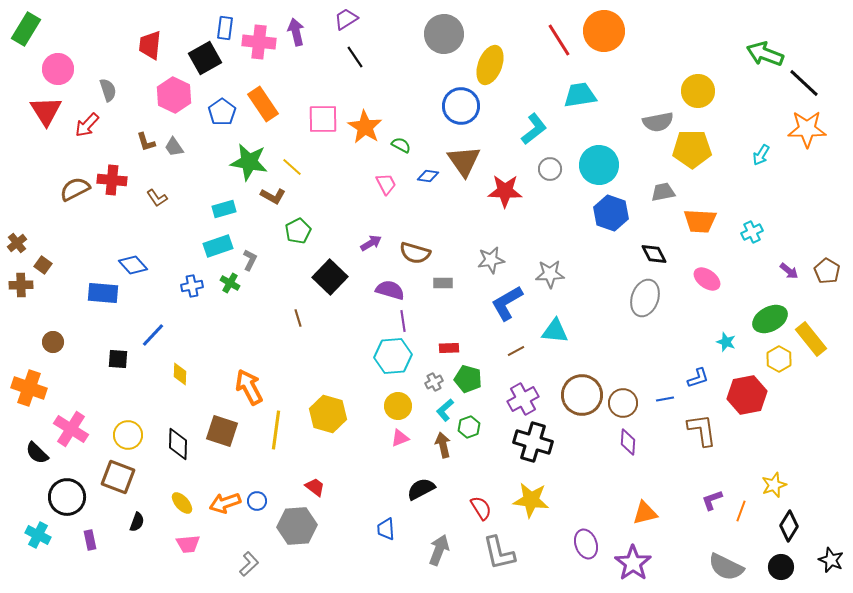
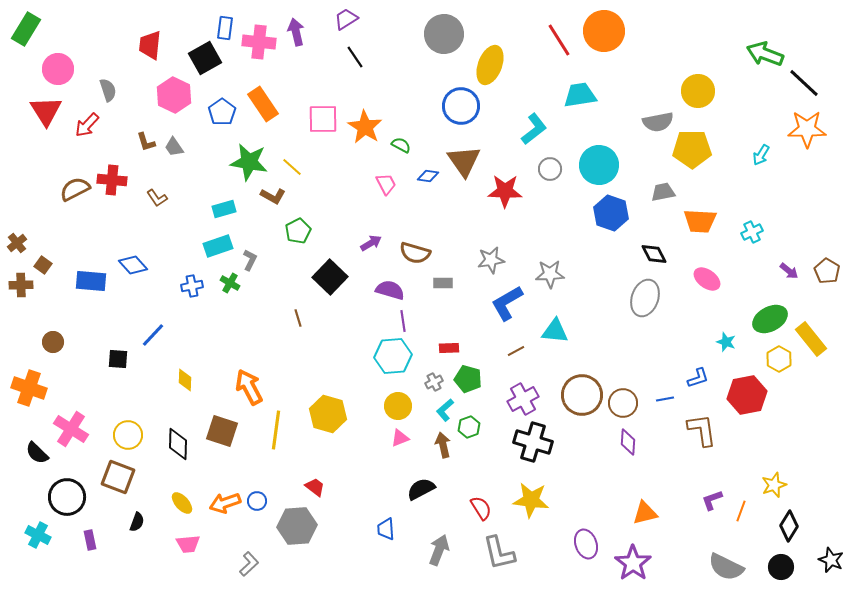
blue rectangle at (103, 293): moved 12 px left, 12 px up
yellow diamond at (180, 374): moved 5 px right, 6 px down
